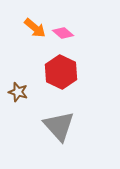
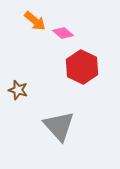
orange arrow: moved 7 px up
red hexagon: moved 21 px right, 5 px up
brown star: moved 2 px up
